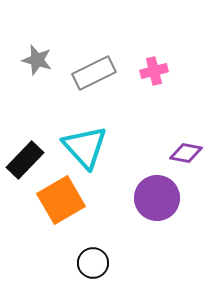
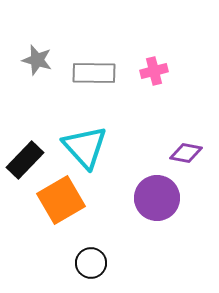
gray rectangle: rotated 27 degrees clockwise
black circle: moved 2 px left
